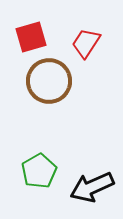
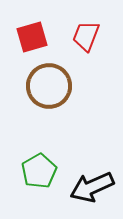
red square: moved 1 px right
red trapezoid: moved 7 px up; rotated 12 degrees counterclockwise
brown circle: moved 5 px down
